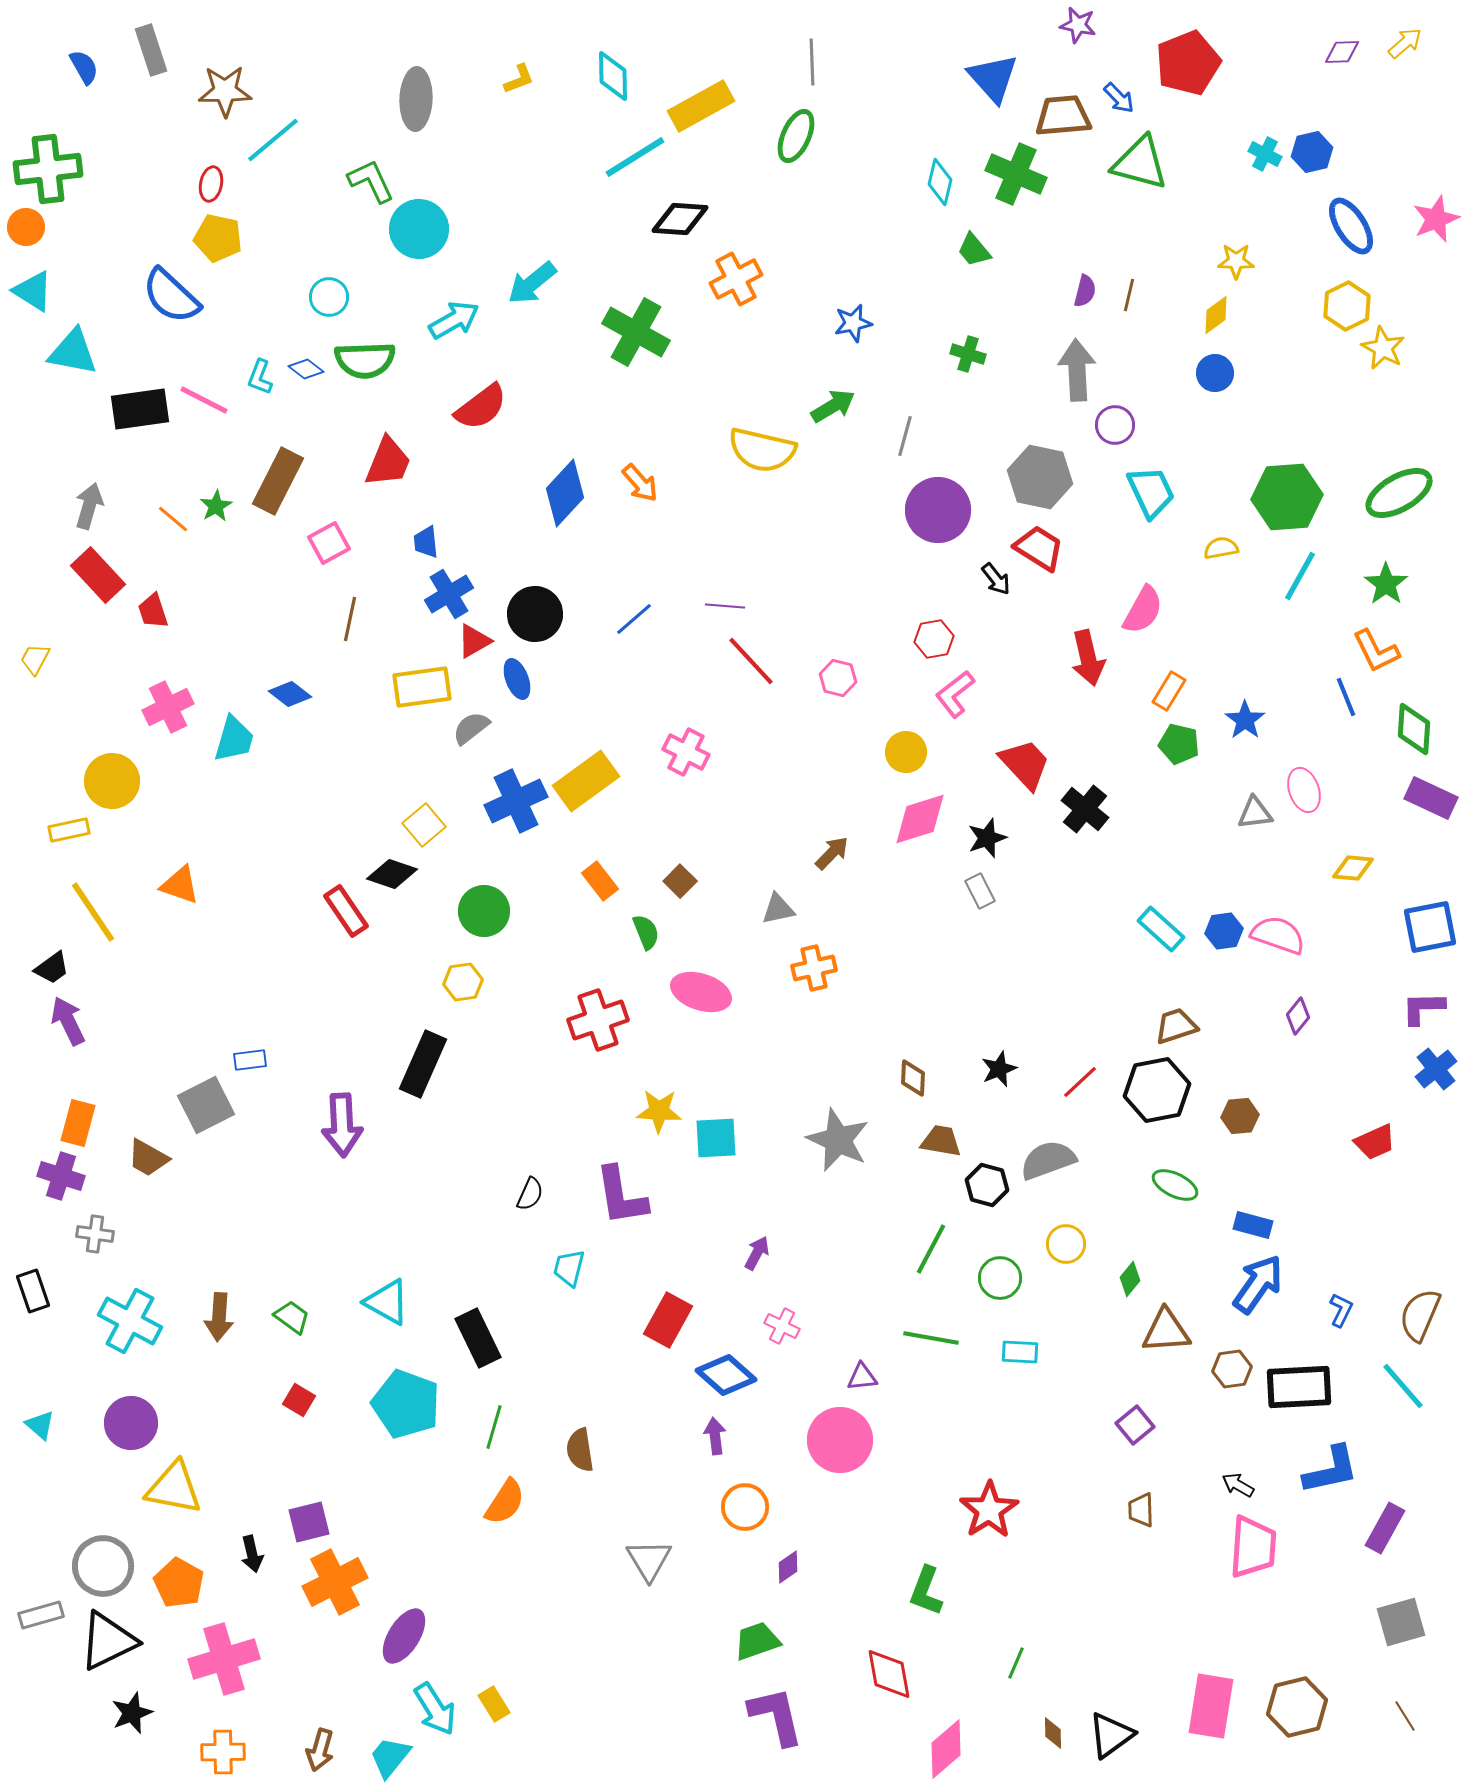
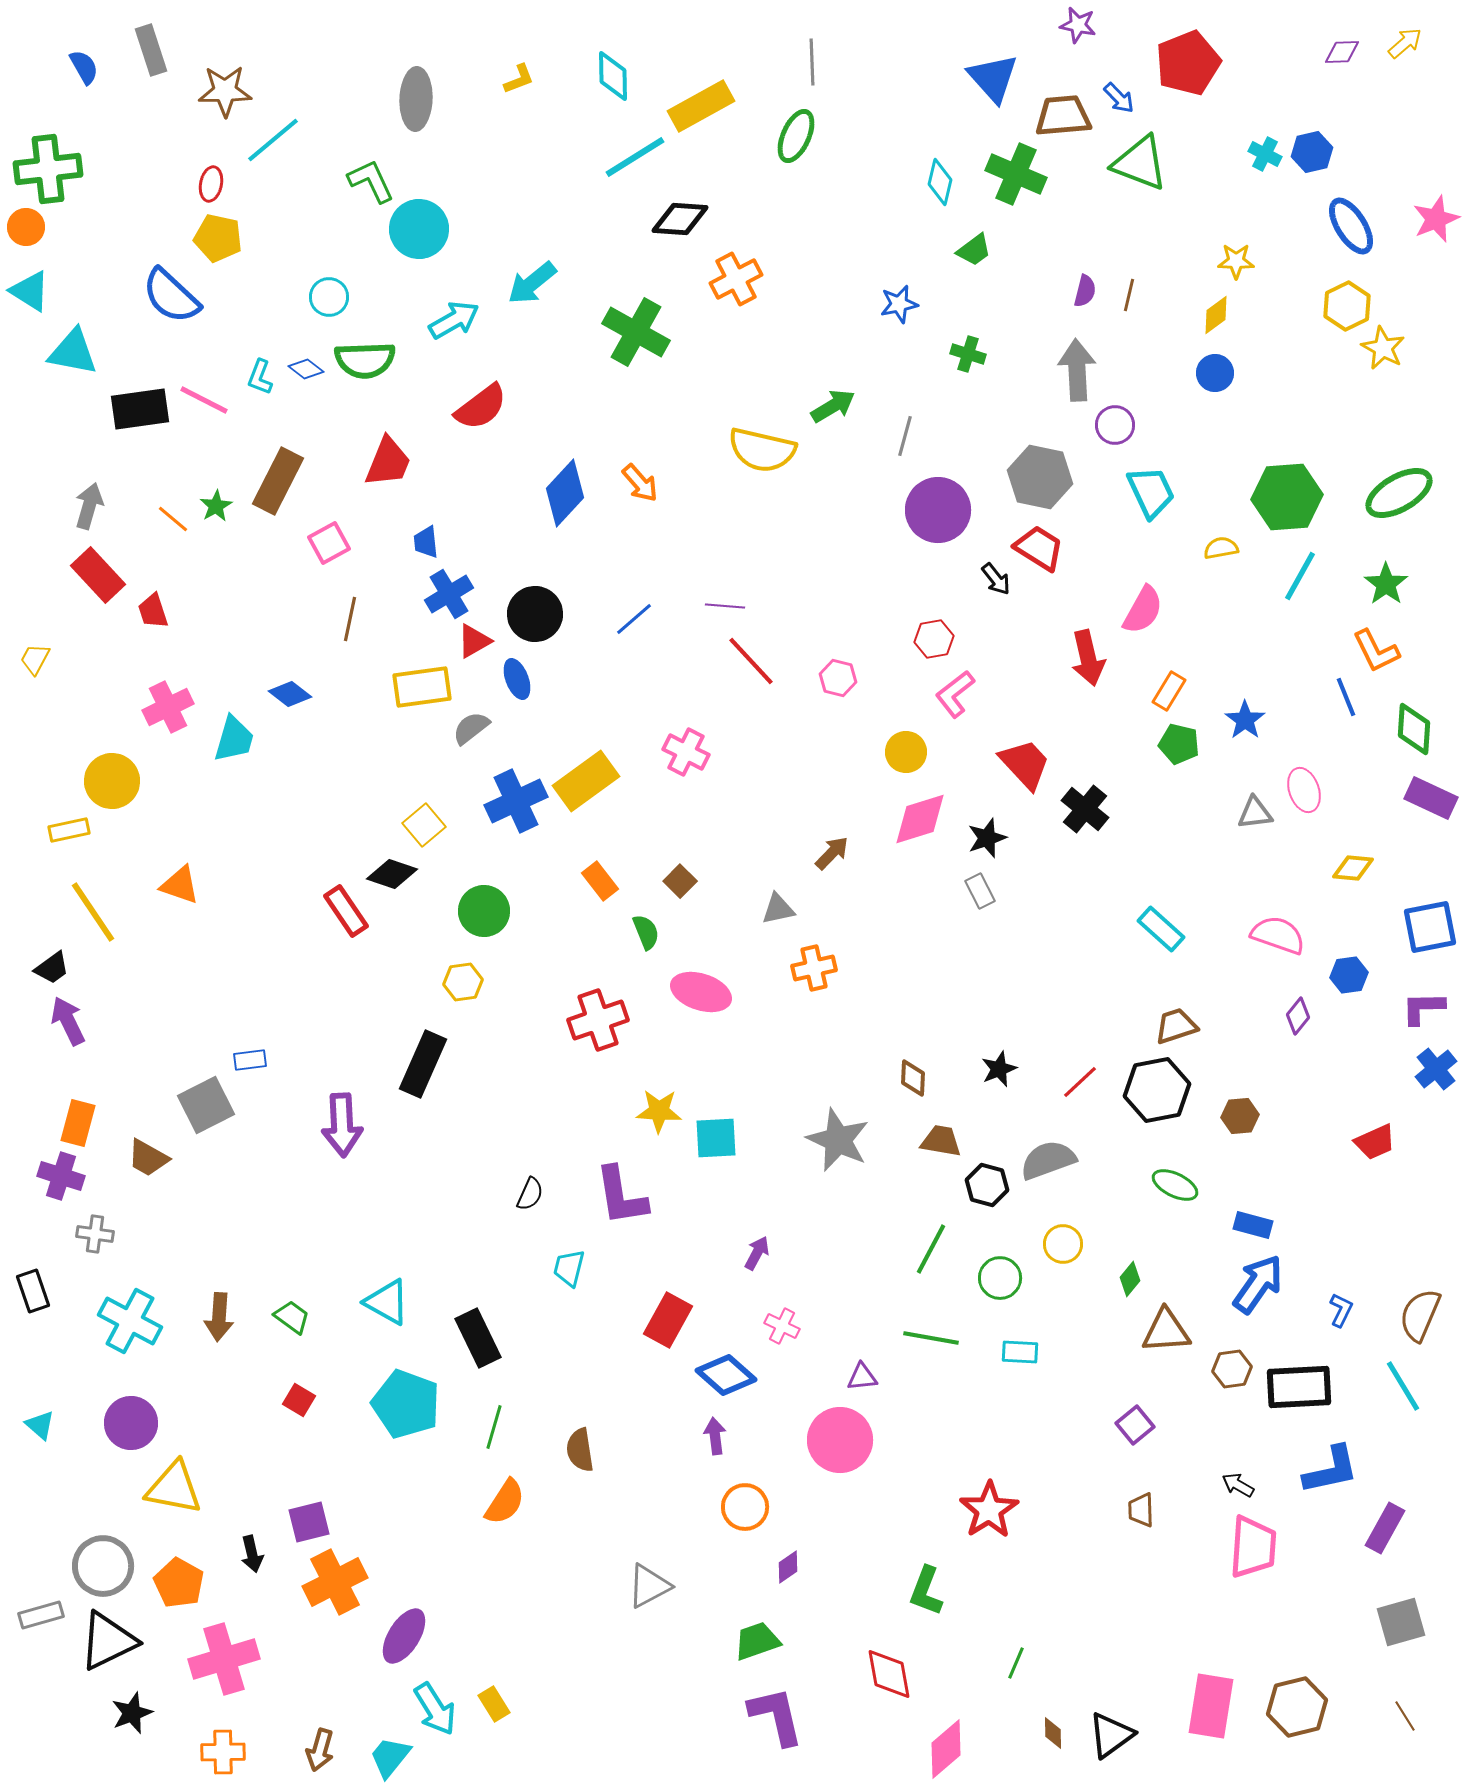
green triangle at (1140, 163): rotated 6 degrees clockwise
green trapezoid at (974, 250): rotated 87 degrees counterclockwise
cyan triangle at (33, 291): moved 3 px left
blue star at (853, 323): moved 46 px right, 19 px up
blue hexagon at (1224, 931): moved 125 px right, 44 px down
yellow circle at (1066, 1244): moved 3 px left
cyan line at (1403, 1386): rotated 10 degrees clockwise
gray triangle at (649, 1560): moved 26 px down; rotated 33 degrees clockwise
